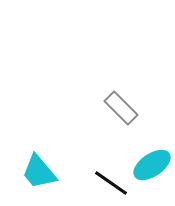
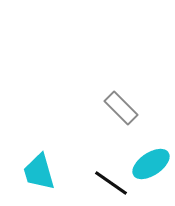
cyan ellipse: moved 1 px left, 1 px up
cyan trapezoid: rotated 24 degrees clockwise
